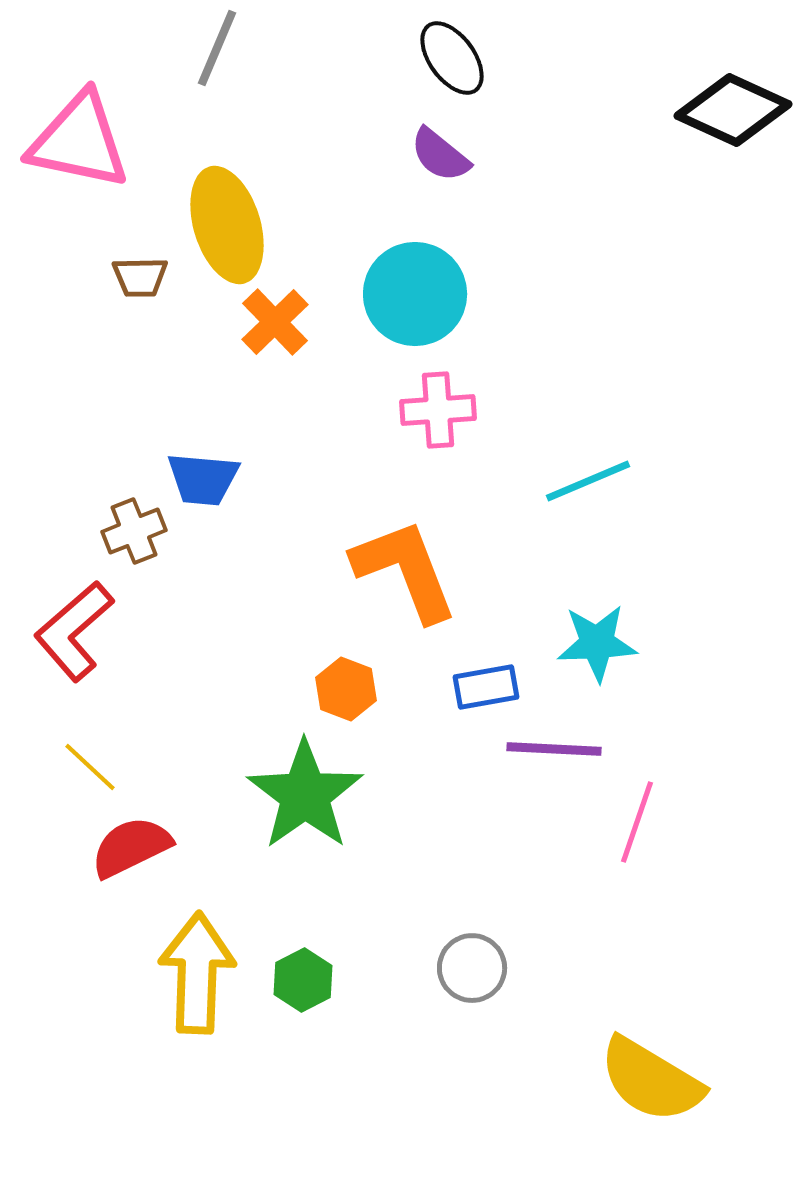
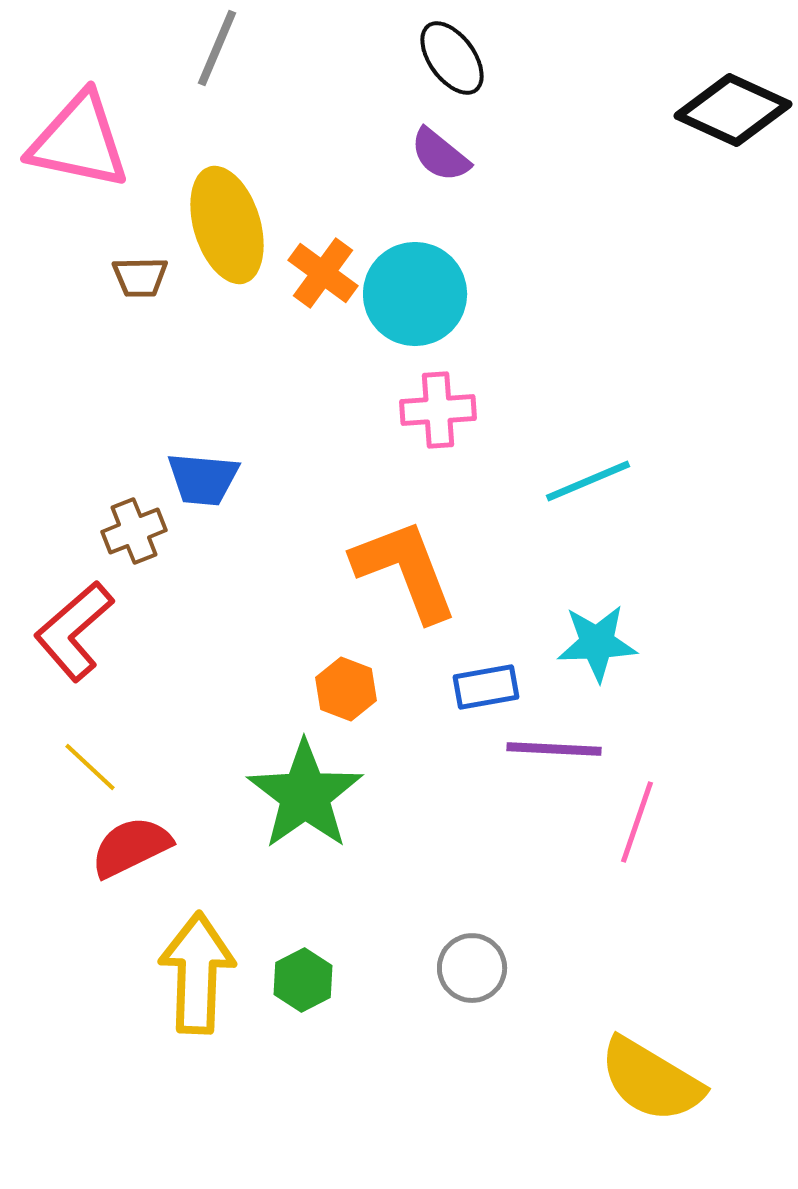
orange cross: moved 48 px right, 49 px up; rotated 10 degrees counterclockwise
